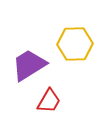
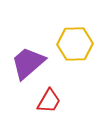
purple trapezoid: moved 1 px left, 2 px up; rotated 9 degrees counterclockwise
